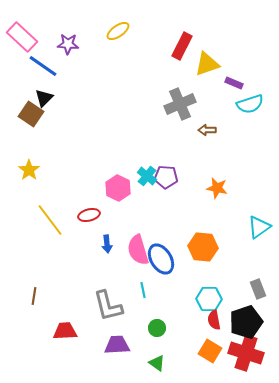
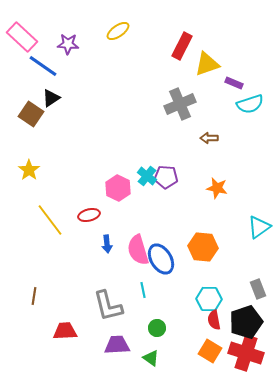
black triangle: moved 7 px right; rotated 12 degrees clockwise
brown arrow: moved 2 px right, 8 px down
green triangle: moved 6 px left, 5 px up
